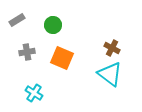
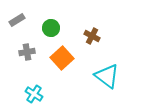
green circle: moved 2 px left, 3 px down
brown cross: moved 20 px left, 12 px up
orange square: rotated 25 degrees clockwise
cyan triangle: moved 3 px left, 2 px down
cyan cross: moved 1 px down
